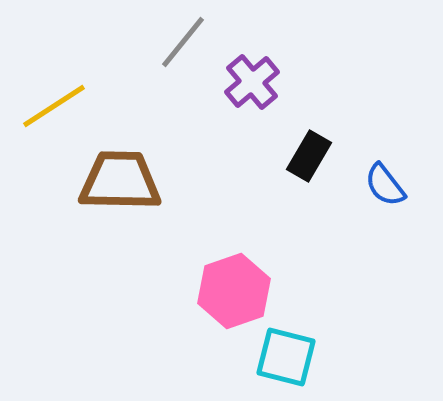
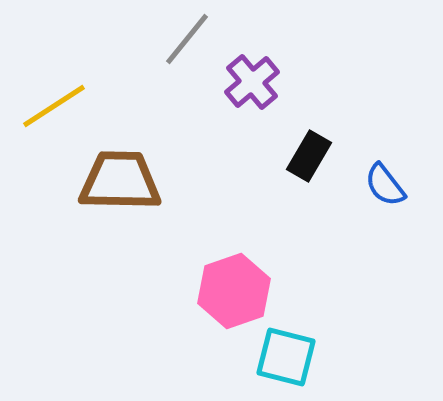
gray line: moved 4 px right, 3 px up
